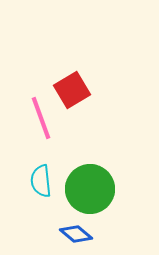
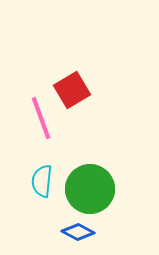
cyan semicircle: moved 1 px right; rotated 12 degrees clockwise
blue diamond: moved 2 px right, 2 px up; rotated 12 degrees counterclockwise
